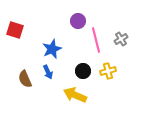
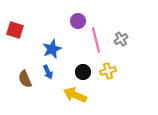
black circle: moved 1 px down
